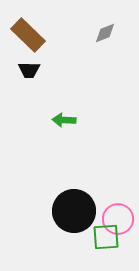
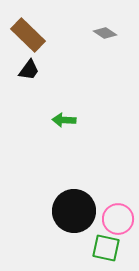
gray diamond: rotated 55 degrees clockwise
black trapezoid: rotated 55 degrees counterclockwise
green square: moved 11 px down; rotated 16 degrees clockwise
